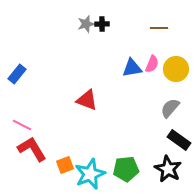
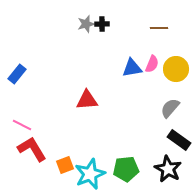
red triangle: rotated 25 degrees counterclockwise
